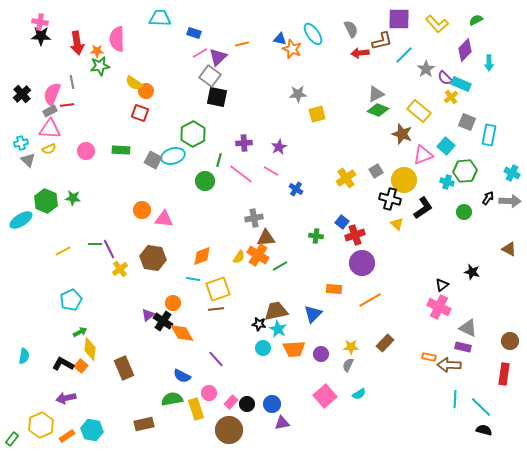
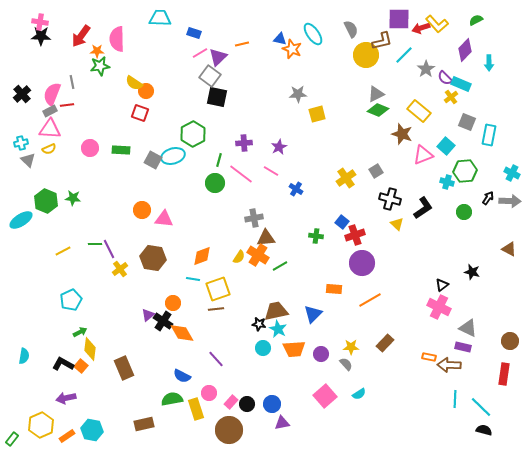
red arrow at (77, 43): moved 4 px right, 7 px up; rotated 45 degrees clockwise
red arrow at (360, 53): moved 61 px right, 25 px up; rotated 12 degrees counterclockwise
pink circle at (86, 151): moved 4 px right, 3 px up
yellow circle at (404, 180): moved 38 px left, 125 px up
green circle at (205, 181): moved 10 px right, 2 px down
gray semicircle at (348, 365): moved 2 px left, 1 px up; rotated 112 degrees clockwise
